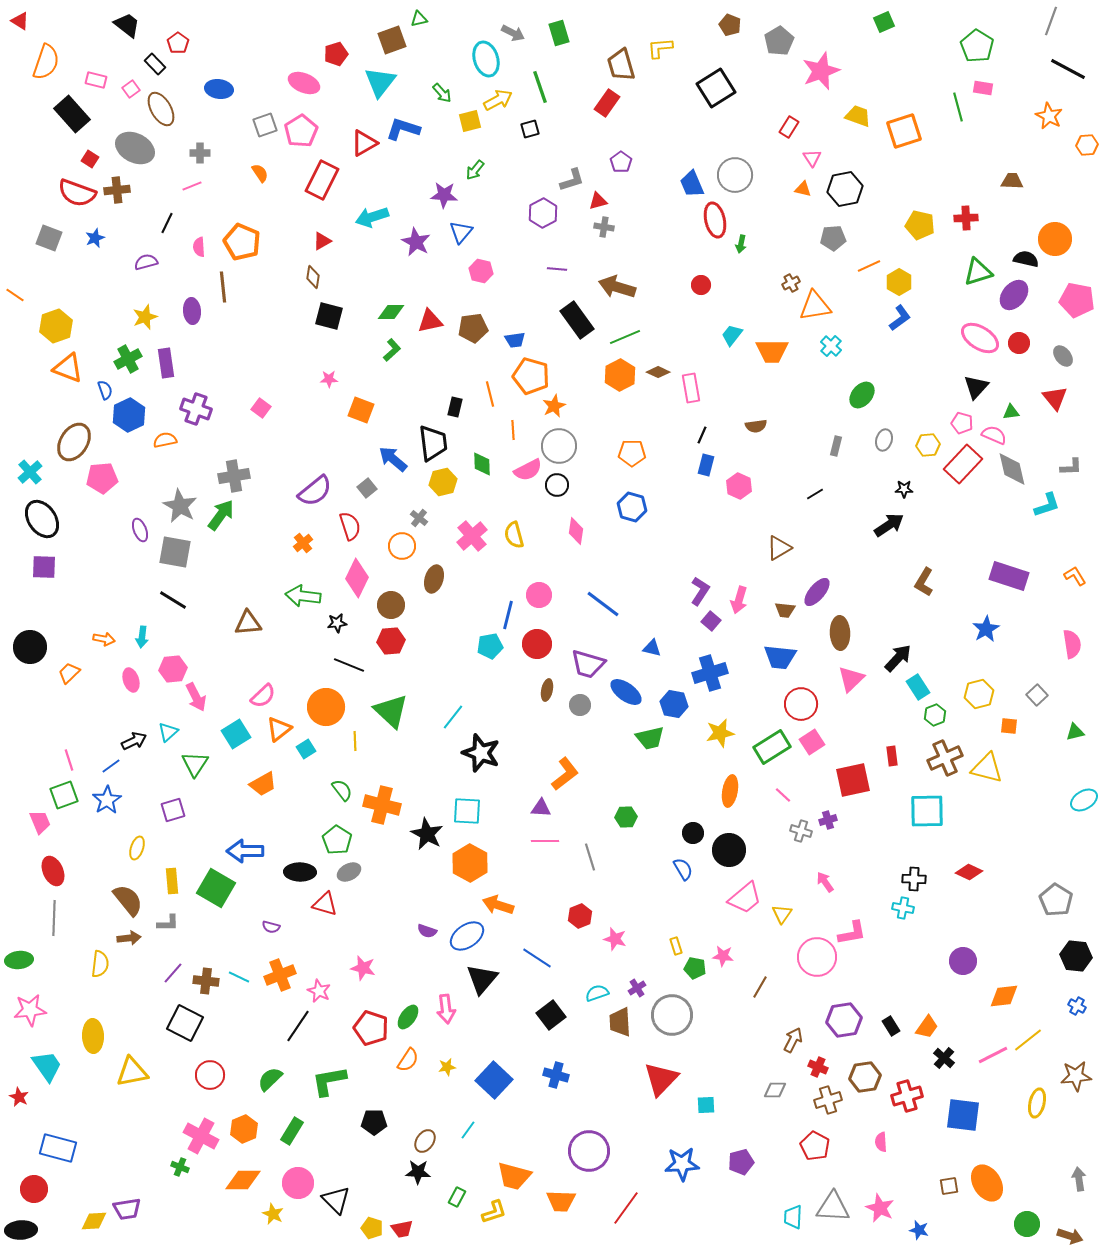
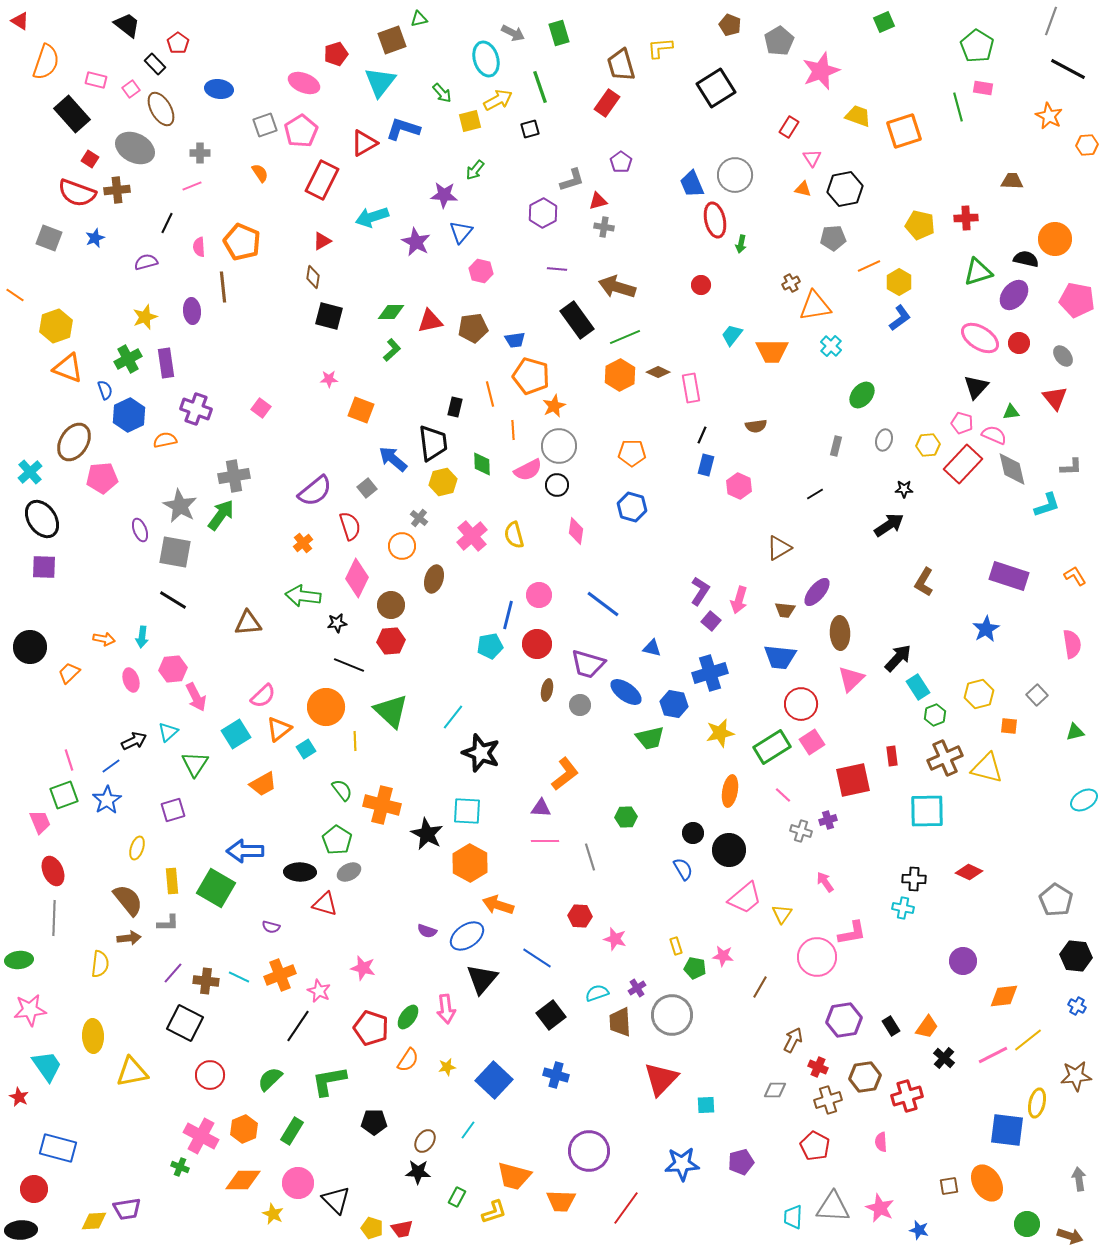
red hexagon at (580, 916): rotated 25 degrees clockwise
blue square at (963, 1115): moved 44 px right, 15 px down
